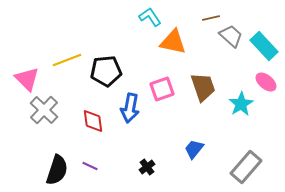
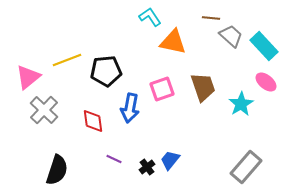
brown line: rotated 18 degrees clockwise
pink triangle: moved 1 px right, 2 px up; rotated 36 degrees clockwise
blue trapezoid: moved 24 px left, 11 px down
purple line: moved 24 px right, 7 px up
